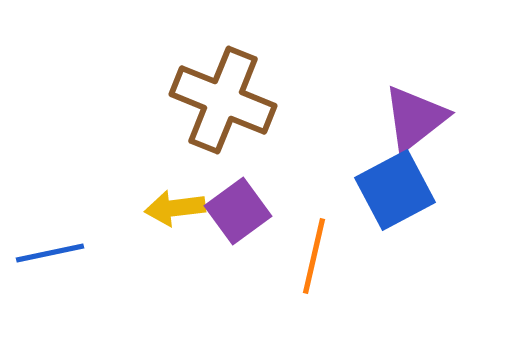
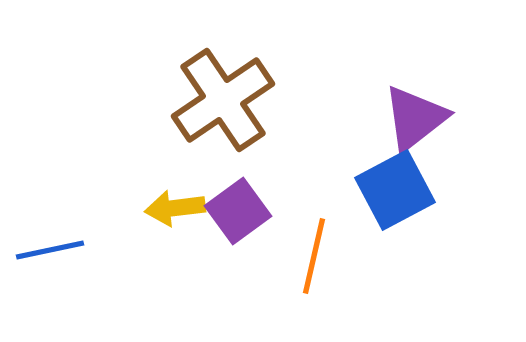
brown cross: rotated 34 degrees clockwise
blue line: moved 3 px up
